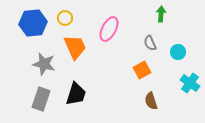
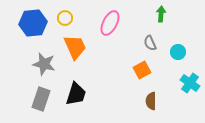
pink ellipse: moved 1 px right, 6 px up
brown semicircle: rotated 18 degrees clockwise
